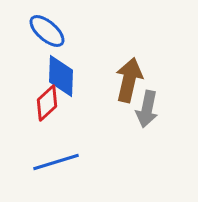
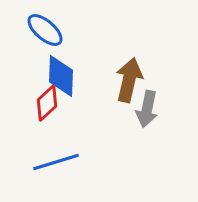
blue ellipse: moved 2 px left, 1 px up
